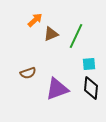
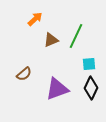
orange arrow: moved 1 px up
brown triangle: moved 6 px down
brown semicircle: moved 4 px left, 1 px down; rotated 21 degrees counterclockwise
black diamond: rotated 20 degrees clockwise
